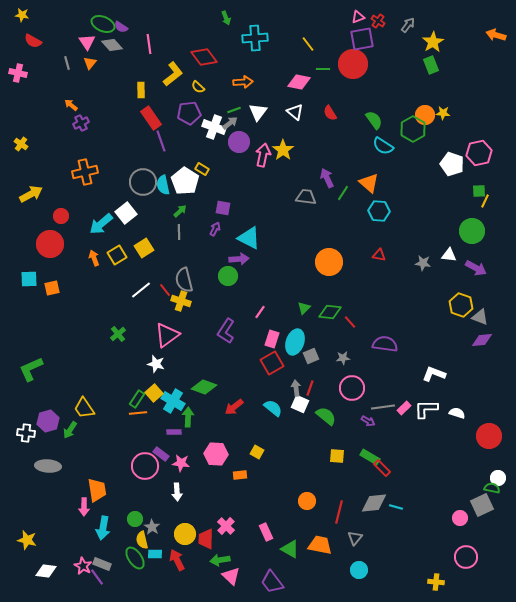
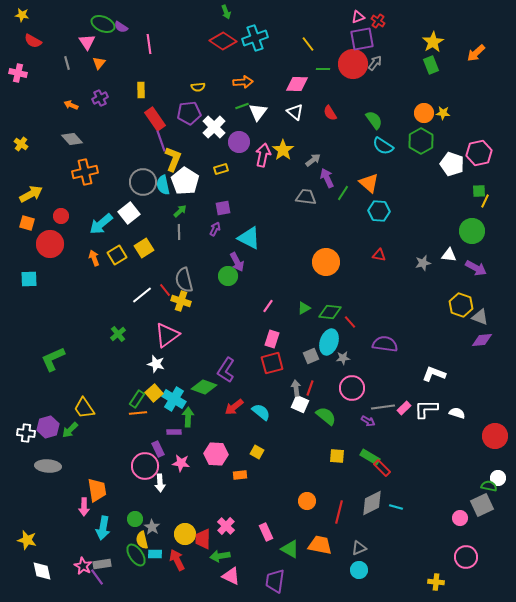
green arrow at (226, 18): moved 6 px up
gray arrow at (408, 25): moved 33 px left, 38 px down
orange arrow at (496, 35): moved 20 px left, 18 px down; rotated 60 degrees counterclockwise
cyan cross at (255, 38): rotated 15 degrees counterclockwise
gray diamond at (112, 45): moved 40 px left, 94 px down
red diamond at (204, 57): moved 19 px right, 16 px up; rotated 20 degrees counterclockwise
orange triangle at (90, 63): moved 9 px right
yellow L-shape at (173, 74): moved 85 px down; rotated 30 degrees counterclockwise
pink diamond at (299, 82): moved 2 px left, 2 px down; rotated 10 degrees counterclockwise
yellow semicircle at (198, 87): rotated 48 degrees counterclockwise
orange arrow at (71, 105): rotated 16 degrees counterclockwise
green line at (234, 110): moved 8 px right, 4 px up
orange circle at (425, 115): moved 1 px left, 2 px up
red rectangle at (151, 118): moved 4 px right, 1 px down
purple cross at (81, 123): moved 19 px right, 25 px up
gray arrow at (230, 123): moved 83 px right, 37 px down
white cross at (214, 127): rotated 25 degrees clockwise
green hexagon at (413, 129): moved 8 px right, 12 px down
yellow rectangle at (202, 169): moved 19 px right; rotated 48 degrees counterclockwise
purple square at (223, 208): rotated 21 degrees counterclockwise
white square at (126, 213): moved 3 px right
purple arrow at (239, 259): moved 2 px left, 3 px down; rotated 66 degrees clockwise
orange circle at (329, 262): moved 3 px left
gray star at (423, 263): rotated 21 degrees counterclockwise
orange square at (52, 288): moved 25 px left, 65 px up; rotated 28 degrees clockwise
white line at (141, 290): moved 1 px right, 5 px down
green triangle at (304, 308): rotated 16 degrees clockwise
pink line at (260, 312): moved 8 px right, 6 px up
purple L-shape at (226, 331): moved 39 px down
cyan ellipse at (295, 342): moved 34 px right
red square at (272, 363): rotated 15 degrees clockwise
green L-shape at (31, 369): moved 22 px right, 10 px up
cyan cross at (173, 401): moved 1 px right, 2 px up
cyan semicircle at (273, 408): moved 12 px left, 4 px down
purple hexagon at (48, 421): moved 6 px down
green arrow at (70, 430): rotated 12 degrees clockwise
red circle at (489, 436): moved 6 px right
purple rectangle at (161, 454): moved 3 px left, 5 px up; rotated 28 degrees clockwise
green semicircle at (492, 488): moved 3 px left, 2 px up
white arrow at (177, 492): moved 17 px left, 9 px up
gray diamond at (374, 503): moved 2 px left; rotated 20 degrees counterclockwise
gray triangle at (355, 538): moved 4 px right, 10 px down; rotated 28 degrees clockwise
red trapezoid at (206, 539): moved 3 px left
green ellipse at (135, 558): moved 1 px right, 3 px up
green arrow at (220, 560): moved 4 px up
gray rectangle at (102, 564): rotated 30 degrees counterclockwise
white diamond at (46, 571): moved 4 px left; rotated 70 degrees clockwise
pink triangle at (231, 576): rotated 18 degrees counterclockwise
purple trapezoid at (272, 582): moved 3 px right, 1 px up; rotated 45 degrees clockwise
